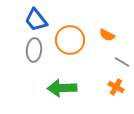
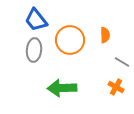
orange semicircle: moved 2 px left; rotated 119 degrees counterclockwise
